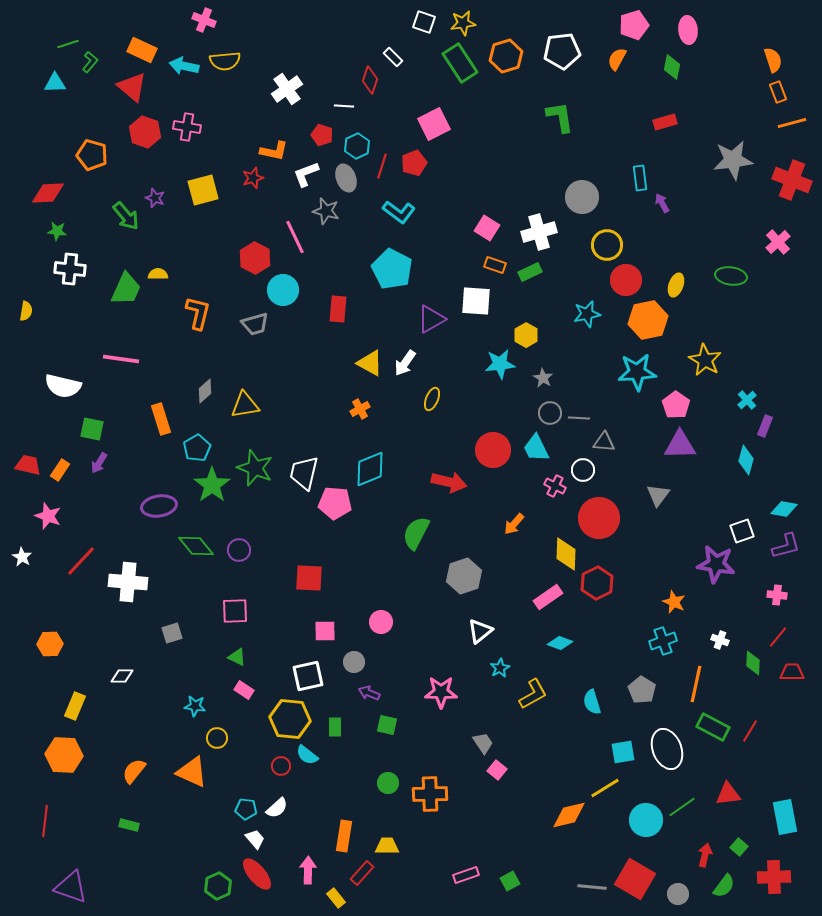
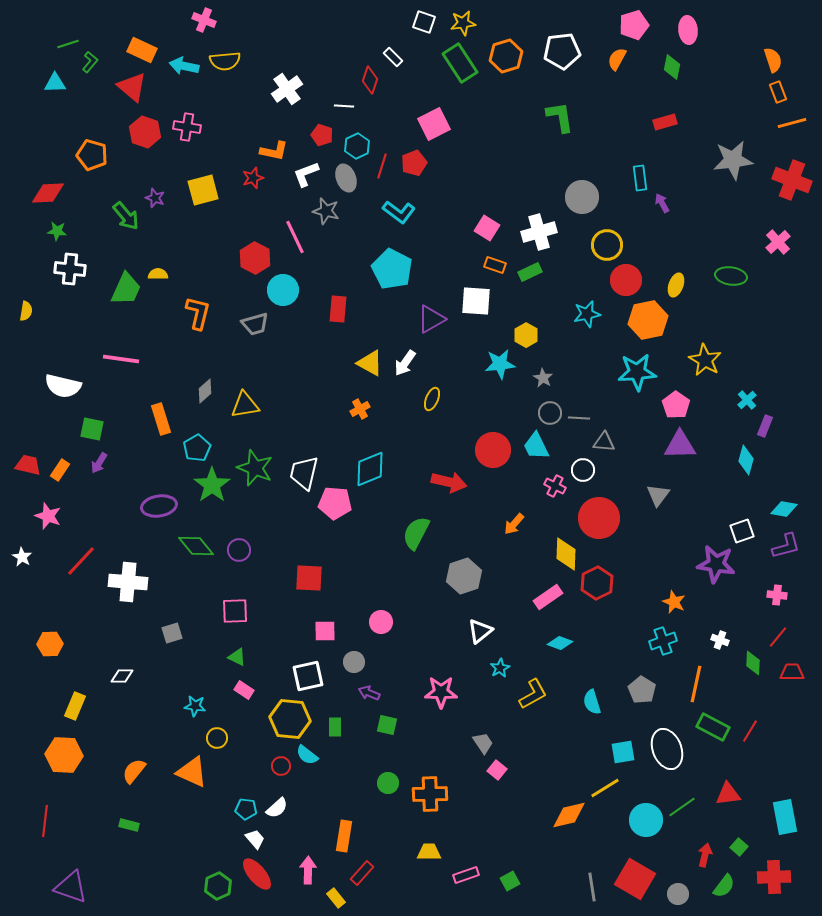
cyan trapezoid at (536, 448): moved 2 px up
yellow trapezoid at (387, 846): moved 42 px right, 6 px down
gray line at (592, 887): rotated 76 degrees clockwise
